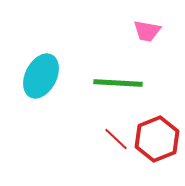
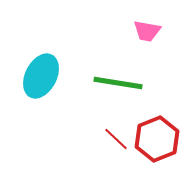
green line: rotated 6 degrees clockwise
